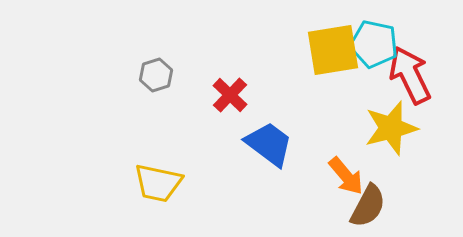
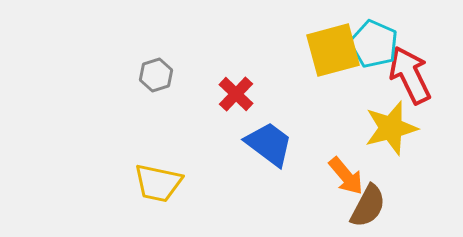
cyan pentagon: rotated 12 degrees clockwise
yellow square: rotated 6 degrees counterclockwise
red cross: moved 6 px right, 1 px up
